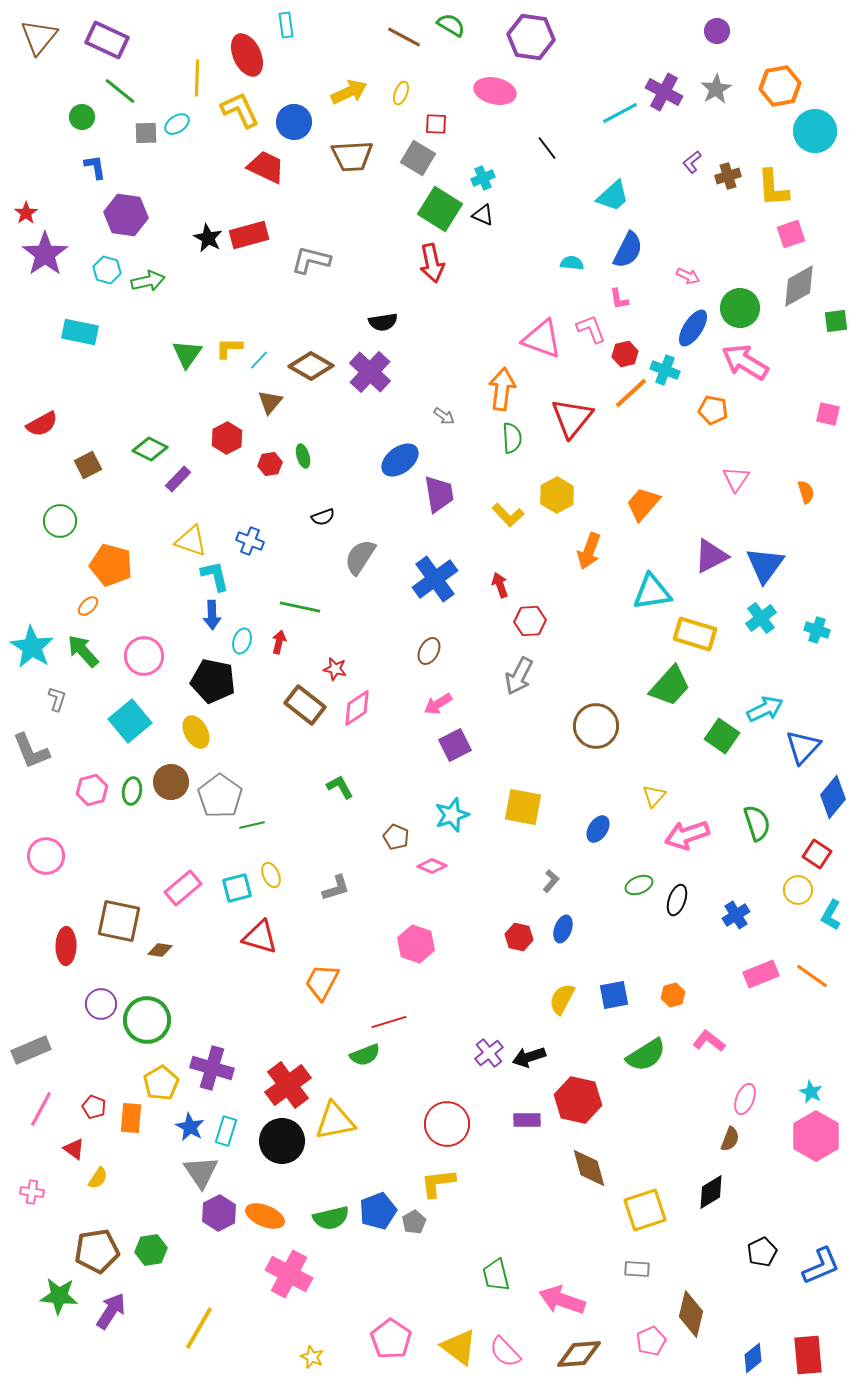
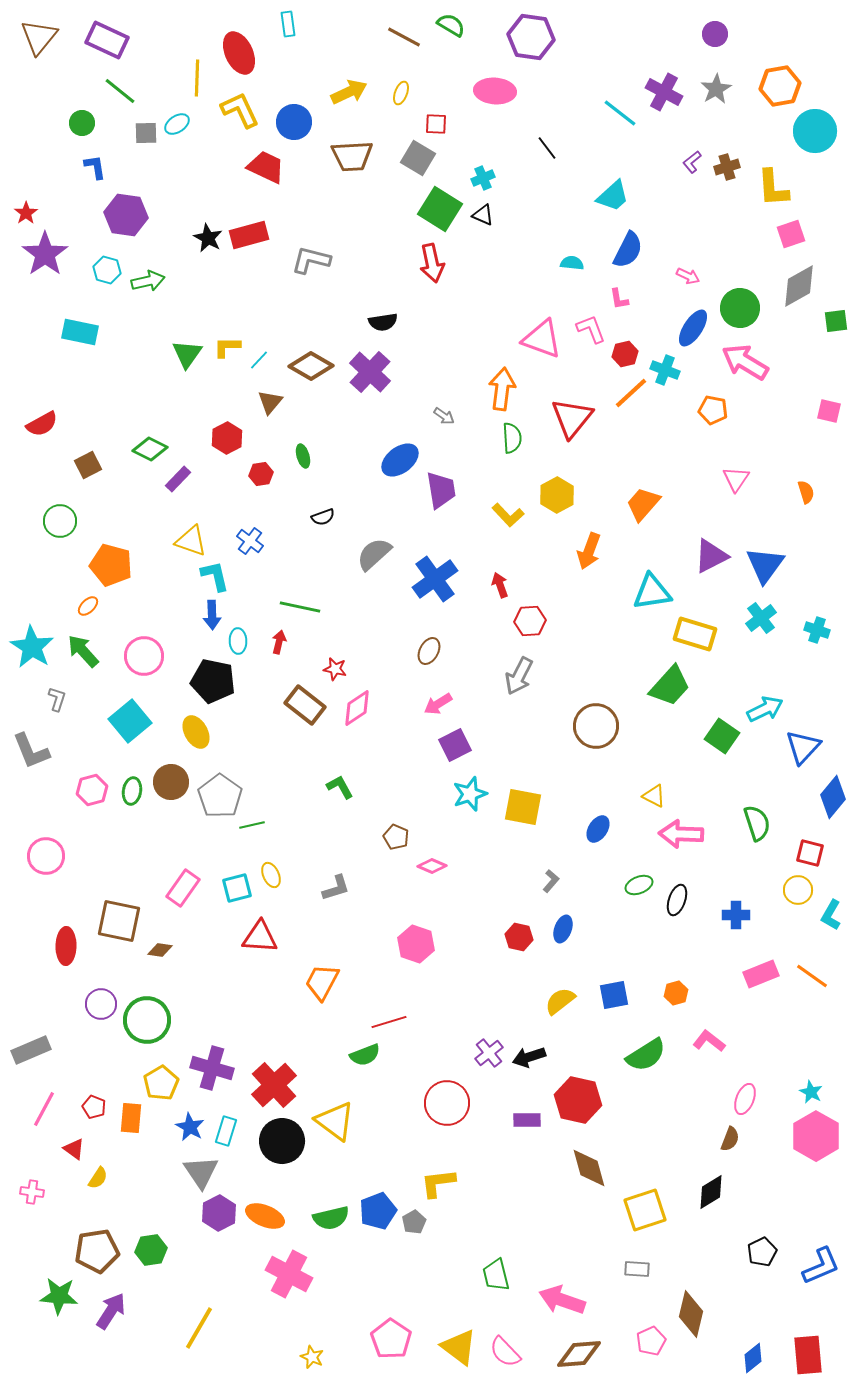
cyan rectangle at (286, 25): moved 2 px right, 1 px up
purple circle at (717, 31): moved 2 px left, 3 px down
red ellipse at (247, 55): moved 8 px left, 2 px up
pink ellipse at (495, 91): rotated 9 degrees counterclockwise
cyan line at (620, 113): rotated 66 degrees clockwise
green circle at (82, 117): moved 6 px down
brown cross at (728, 176): moved 1 px left, 9 px up
yellow L-shape at (229, 348): moved 2 px left, 1 px up
pink square at (828, 414): moved 1 px right, 3 px up
red hexagon at (270, 464): moved 9 px left, 10 px down
purple trapezoid at (439, 494): moved 2 px right, 4 px up
blue cross at (250, 541): rotated 16 degrees clockwise
gray semicircle at (360, 557): moved 14 px right, 3 px up; rotated 15 degrees clockwise
cyan ellipse at (242, 641): moved 4 px left; rotated 20 degrees counterclockwise
yellow triangle at (654, 796): rotated 45 degrees counterclockwise
cyan star at (452, 815): moved 18 px right, 21 px up
pink arrow at (687, 835): moved 6 px left, 1 px up; rotated 21 degrees clockwise
red square at (817, 854): moved 7 px left, 1 px up; rotated 20 degrees counterclockwise
pink rectangle at (183, 888): rotated 15 degrees counterclockwise
blue cross at (736, 915): rotated 32 degrees clockwise
red triangle at (260, 937): rotated 12 degrees counterclockwise
orange hexagon at (673, 995): moved 3 px right, 2 px up
yellow semicircle at (562, 999): moved 2 px left, 2 px down; rotated 24 degrees clockwise
red cross at (288, 1085): moved 14 px left; rotated 6 degrees counterclockwise
pink line at (41, 1109): moved 3 px right
yellow triangle at (335, 1121): rotated 48 degrees clockwise
red circle at (447, 1124): moved 21 px up
